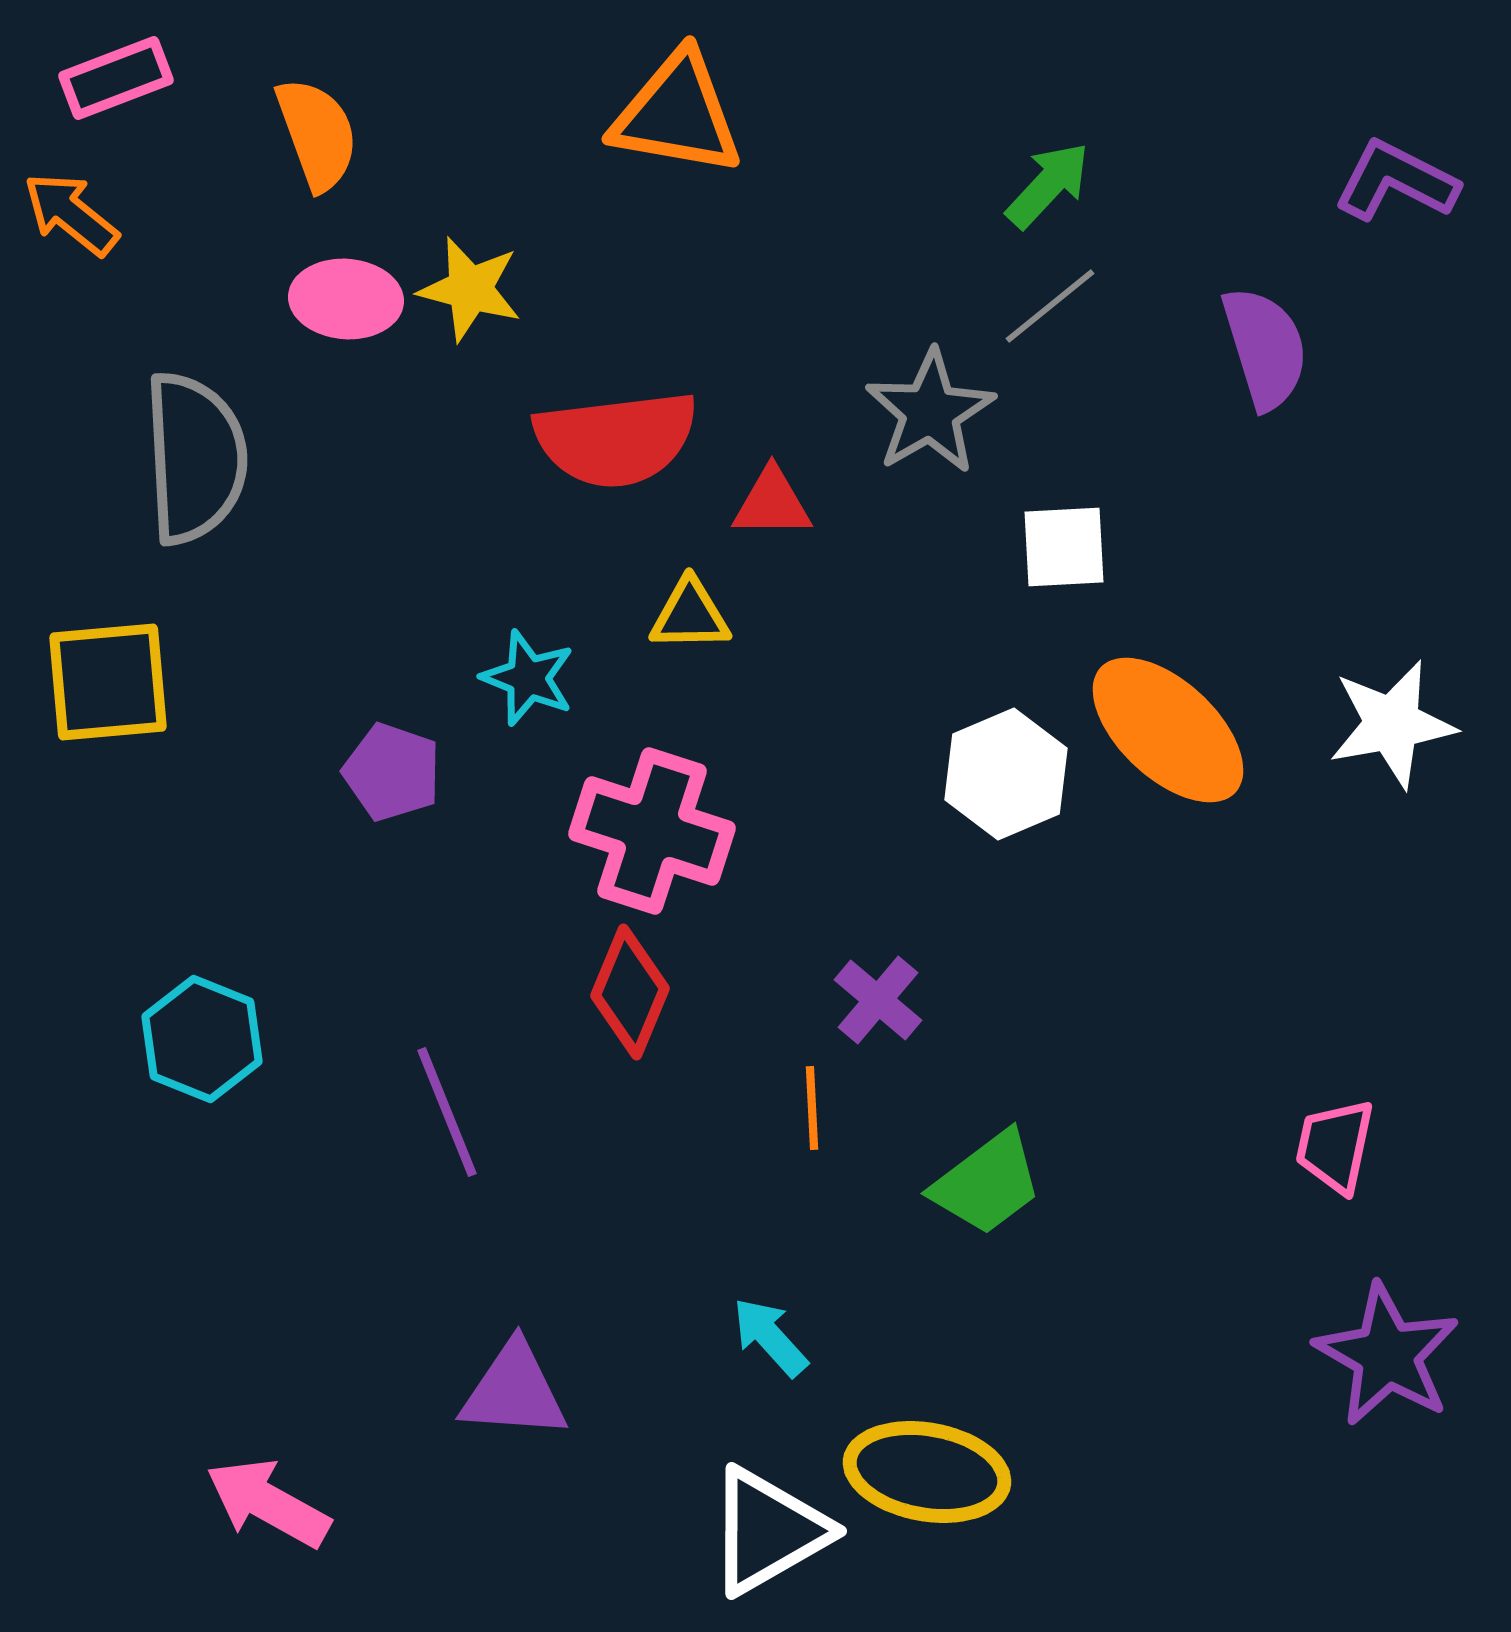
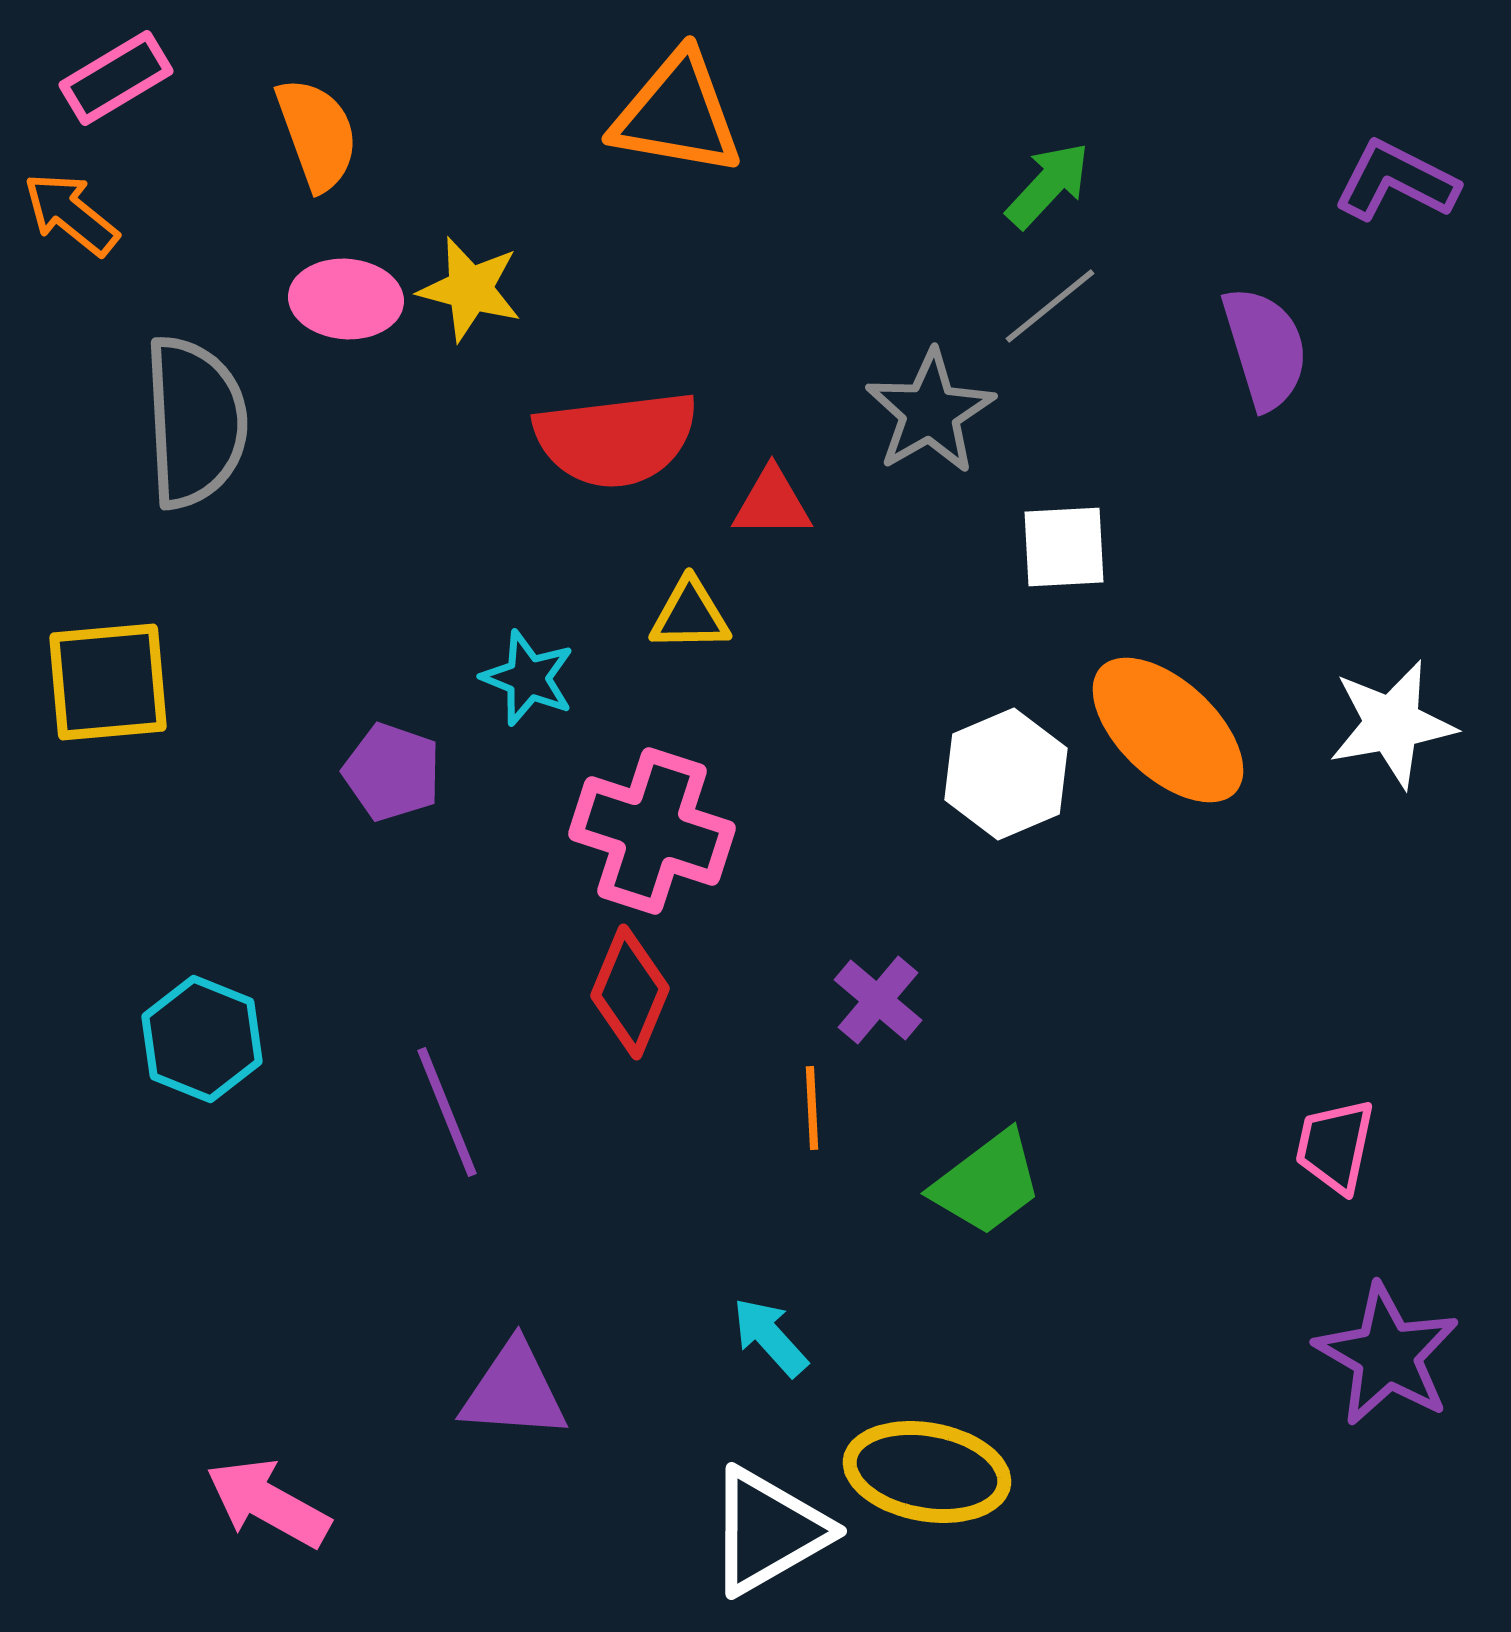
pink rectangle: rotated 10 degrees counterclockwise
gray semicircle: moved 36 px up
